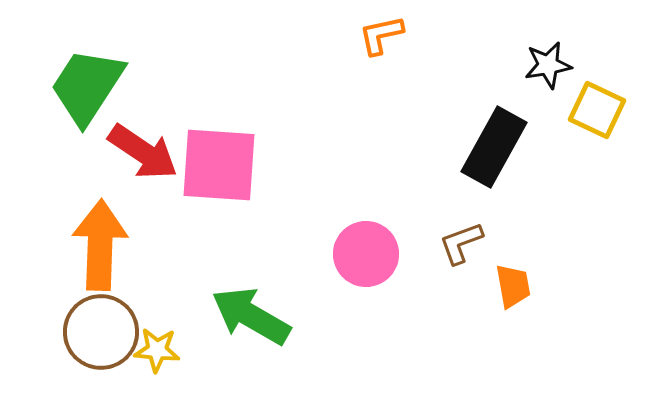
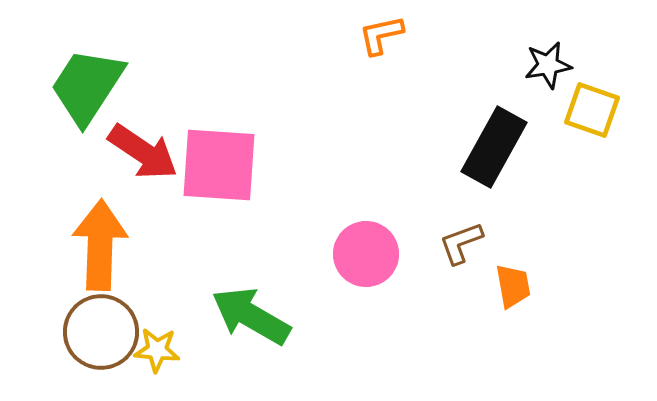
yellow square: moved 5 px left; rotated 6 degrees counterclockwise
